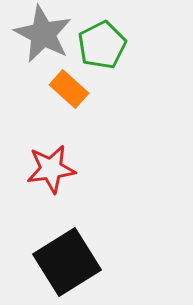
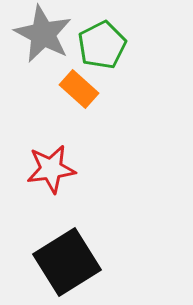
orange rectangle: moved 10 px right
